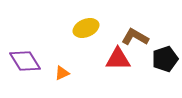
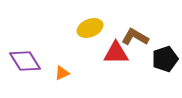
yellow ellipse: moved 4 px right
red triangle: moved 2 px left, 6 px up
